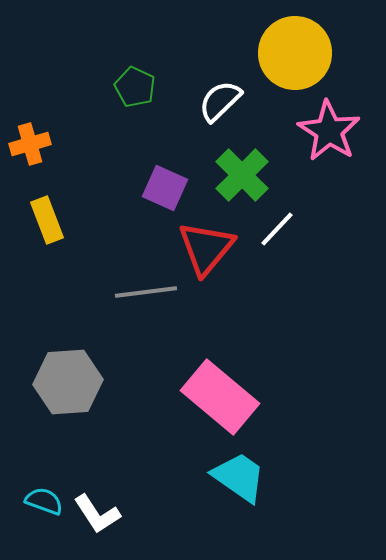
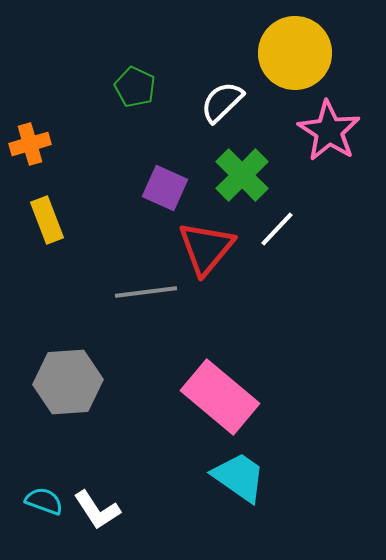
white semicircle: moved 2 px right, 1 px down
white L-shape: moved 4 px up
